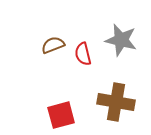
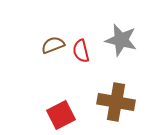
red semicircle: moved 2 px left, 3 px up
red square: rotated 12 degrees counterclockwise
